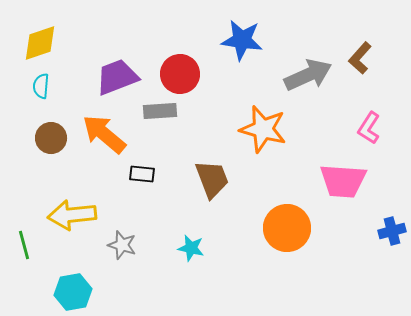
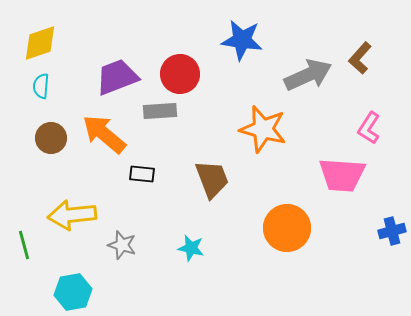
pink trapezoid: moved 1 px left, 6 px up
